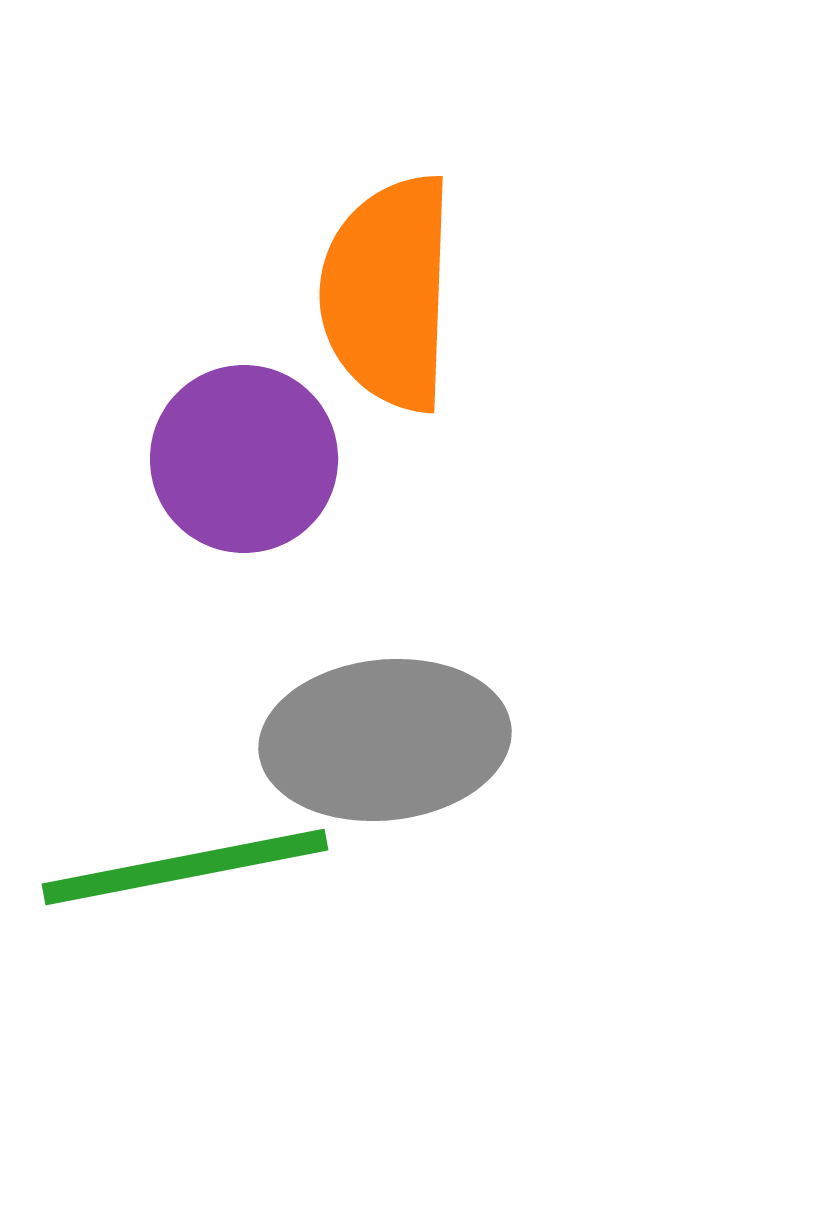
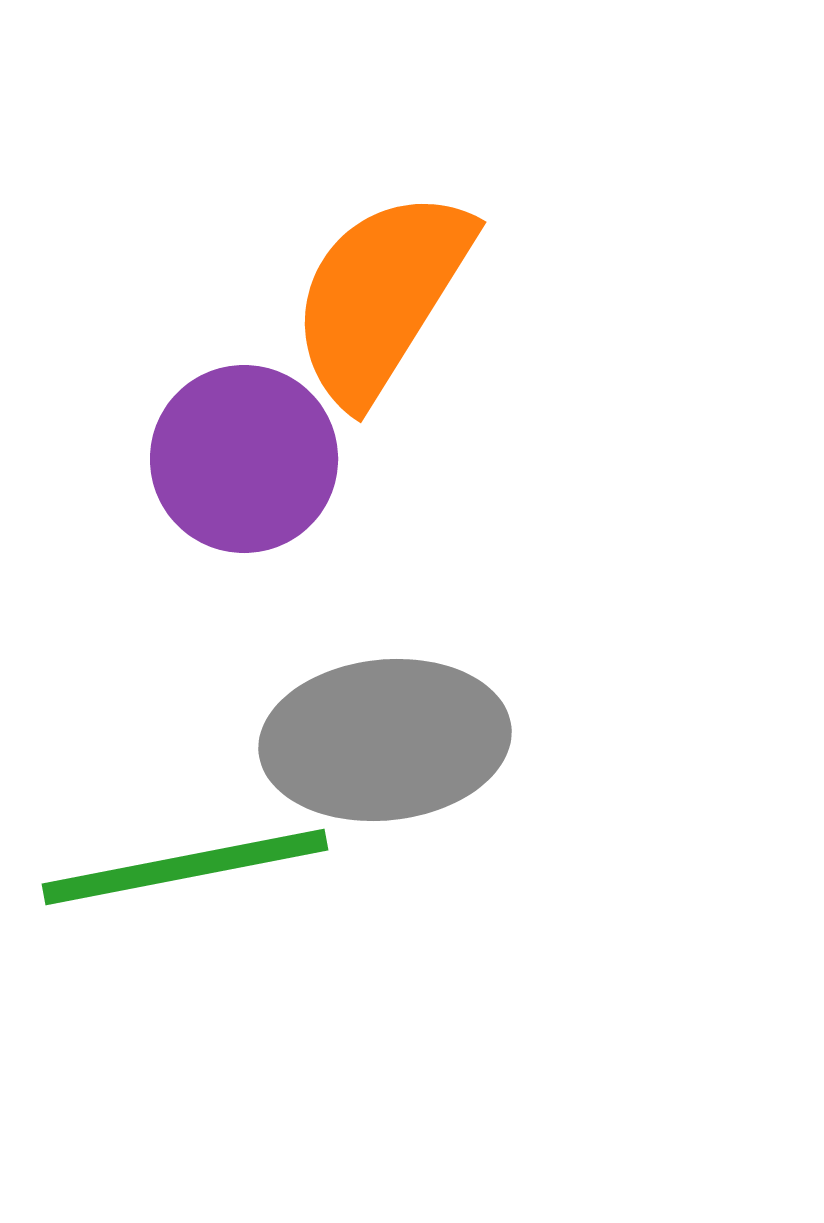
orange semicircle: moved 7 px left, 3 px down; rotated 30 degrees clockwise
